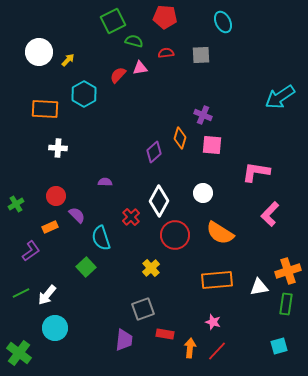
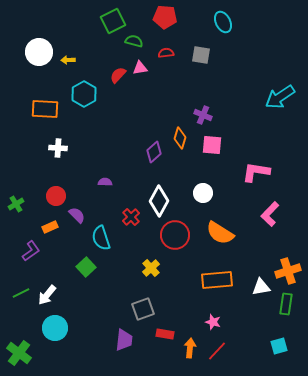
gray square at (201, 55): rotated 12 degrees clockwise
yellow arrow at (68, 60): rotated 136 degrees counterclockwise
white triangle at (259, 287): moved 2 px right
